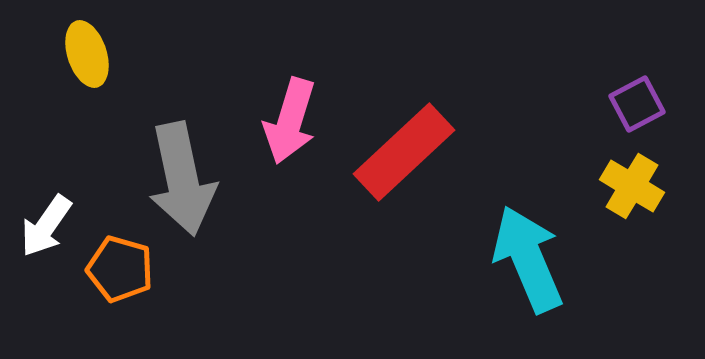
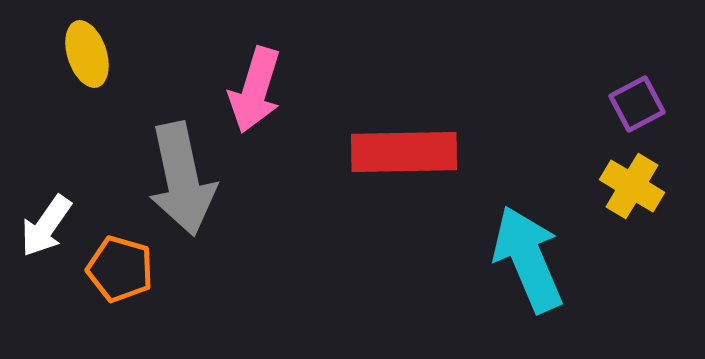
pink arrow: moved 35 px left, 31 px up
red rectangle: rotated 42 degrees clockwise
